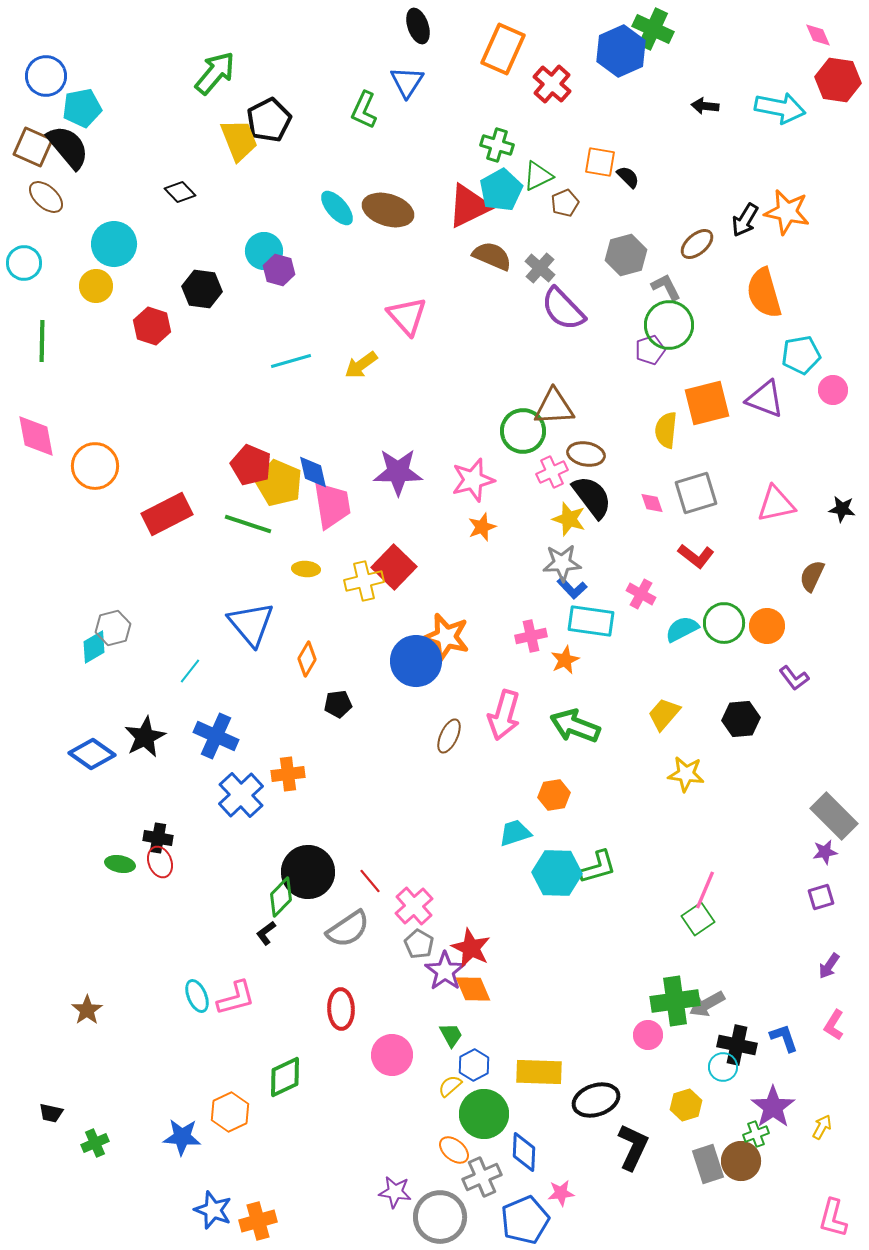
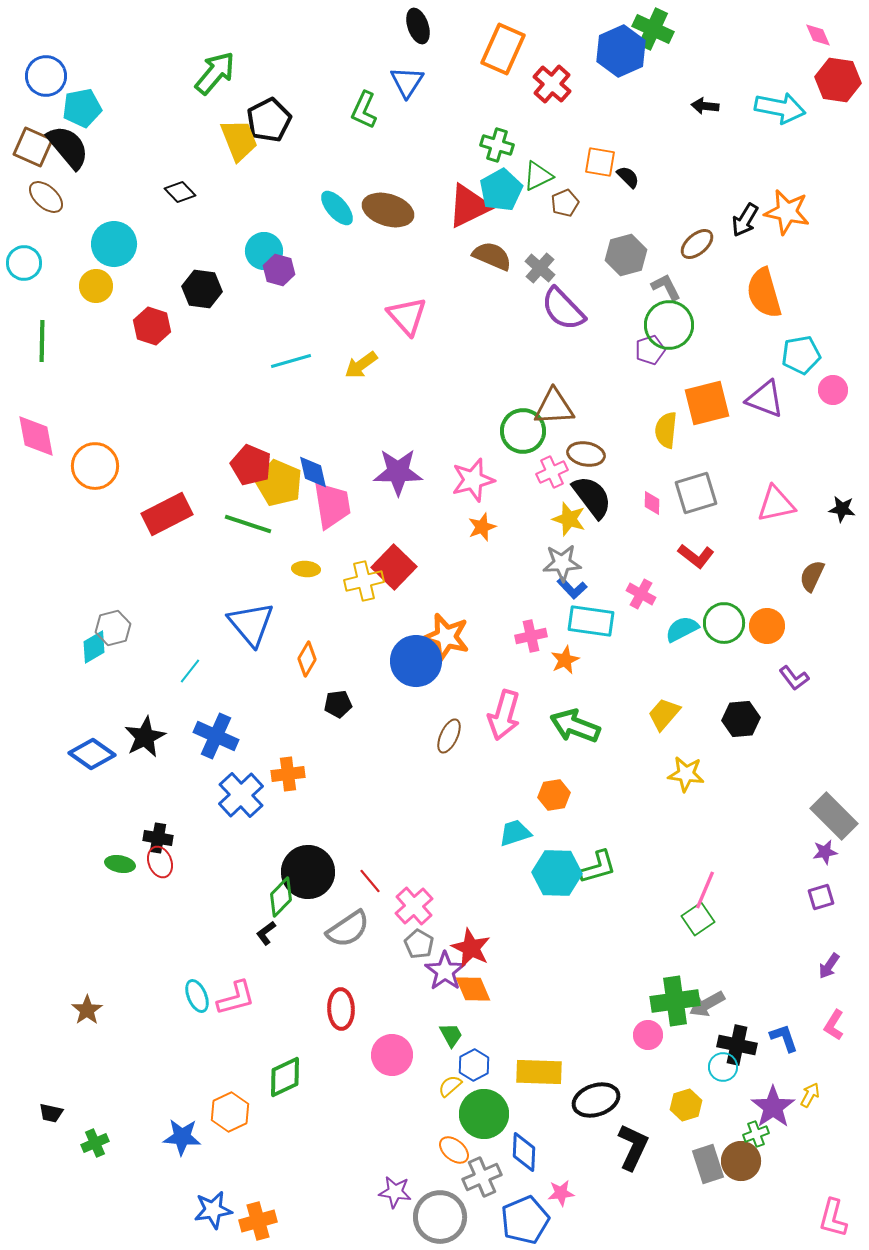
pink diamond at (652, 503): rotated 20 degrees clockwise
yellow arrow at (822, 1127): moved 12 px left, 32 px up
blue star at (213, 1210): rotated 30 degrees counterclockwise
